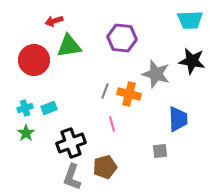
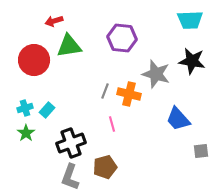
cyan rectangle: moved 2 px left, 2 px down; rotated 28 degrees counterclockwise
blue trapezoid: rotated 140 degrees clockwise
gray square: moved 41 px right
gray L-shape: moved 2 px left
